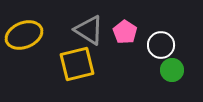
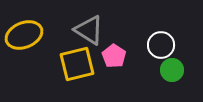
pink pentagon: moved 11 px left, 24 px down
